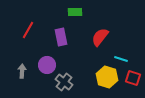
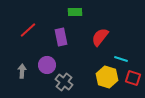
red line: rotated 18 degrees clockwise
